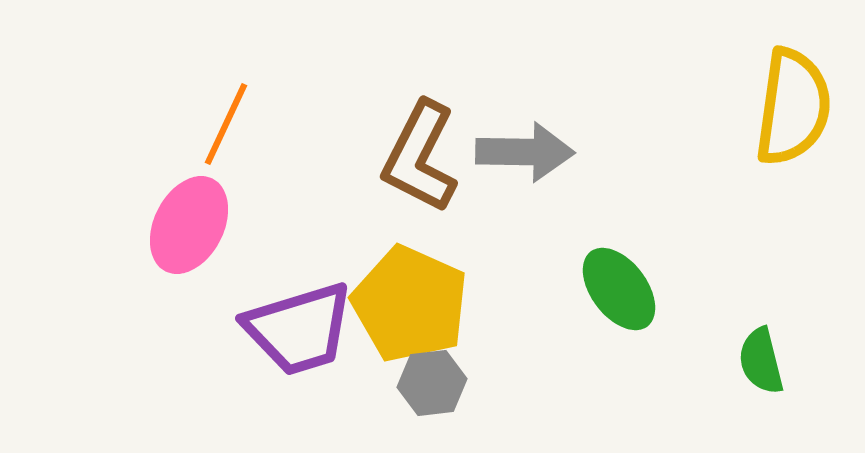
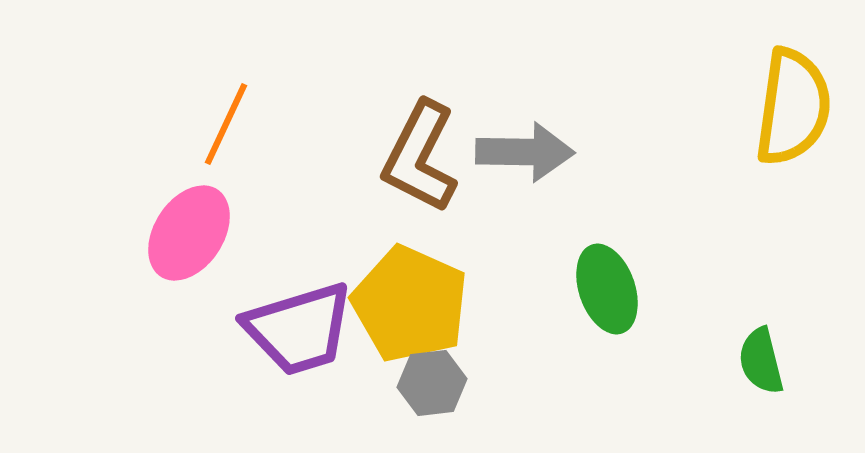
pink ellipse: moved 8 px down; rotated 6 degrees clockwise
green ellipse: moved 12 px left; rotated 18 degrees clockwise
